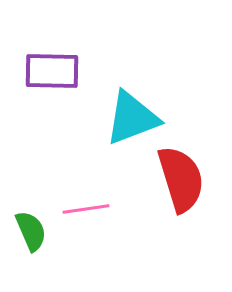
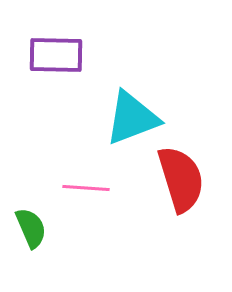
purple rectangle: moved 4 px right, 16 px up
pink line: moved 21 px up; rotated 12 degrees clockwise
green semicircle: moved 3 px up
